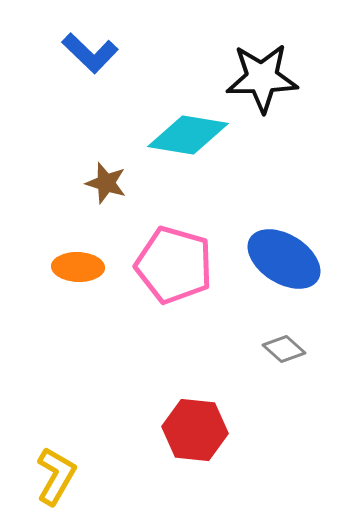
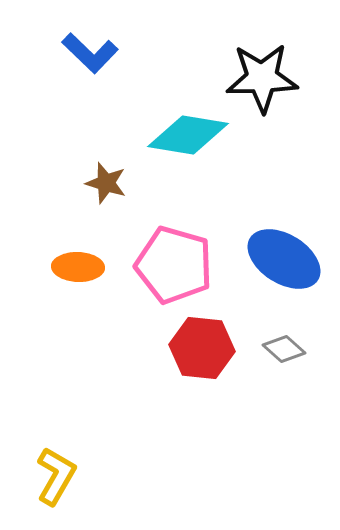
red hexagon: moved 7 px right, 82 px up
